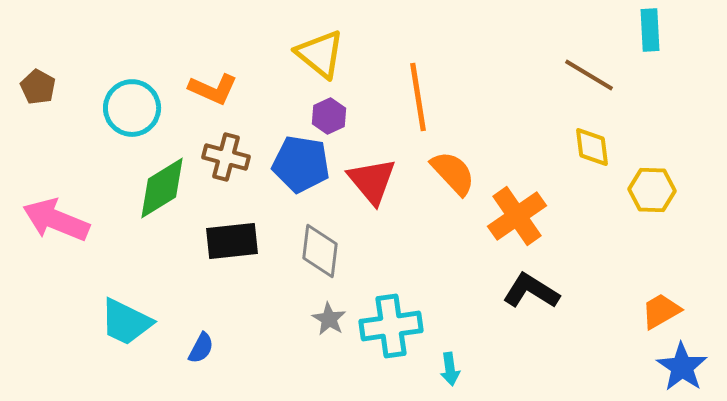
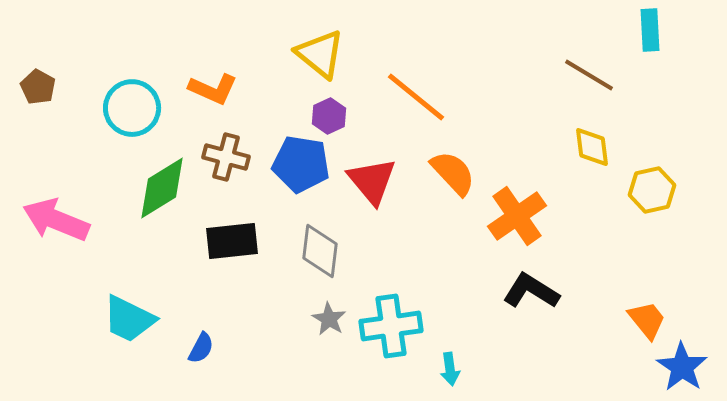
orange line: moved 2 px left; rotated 42 degrees counterclockwise
yellow hexagon: rotated 15 degrees counterclockwise
orange trapezoid: moved 14 px left, 9 px down; rotated 81 degrees clockwise
cyan trapezoid: moved 3 px right, 3 px up
